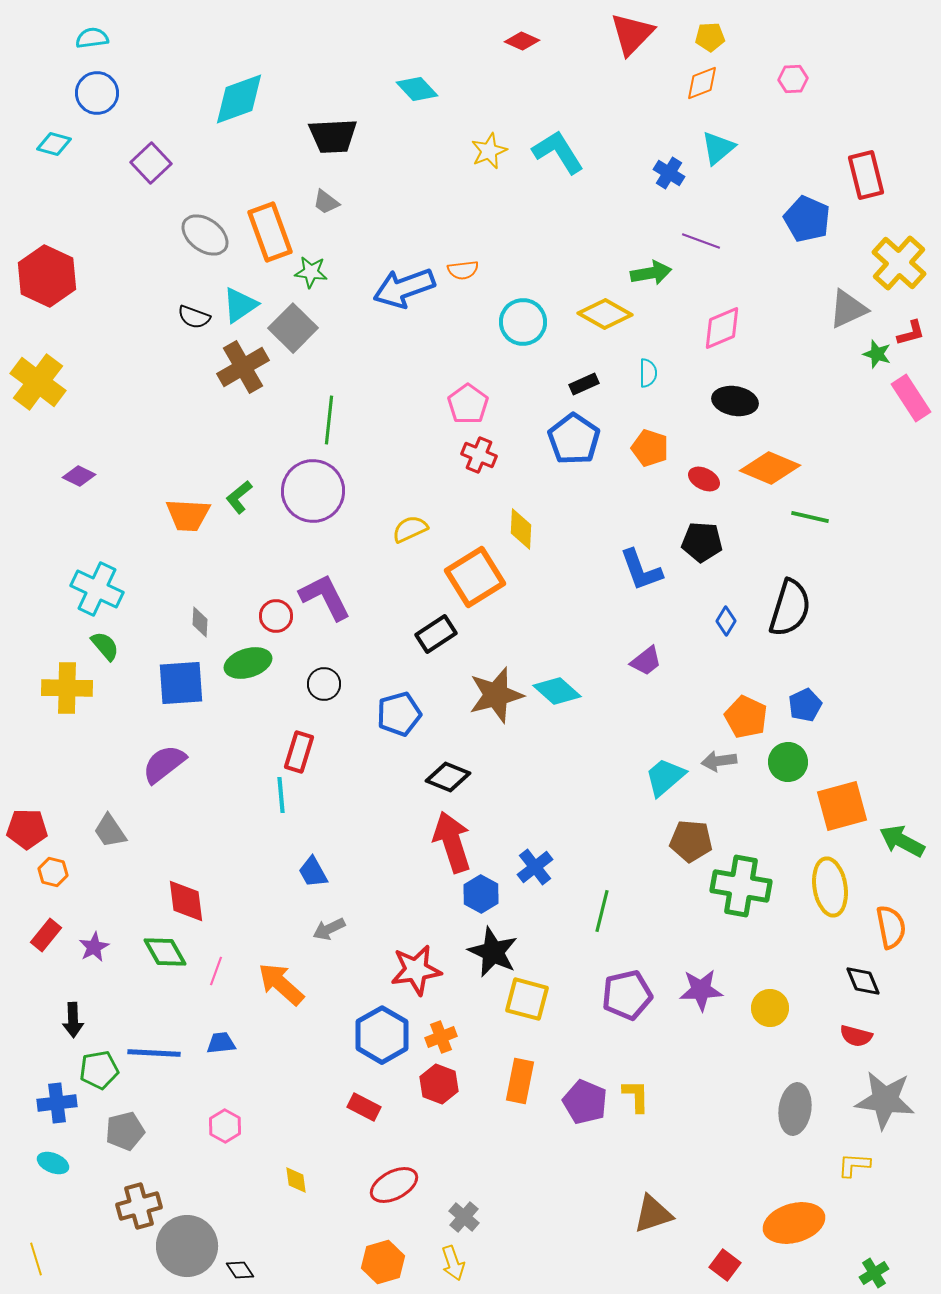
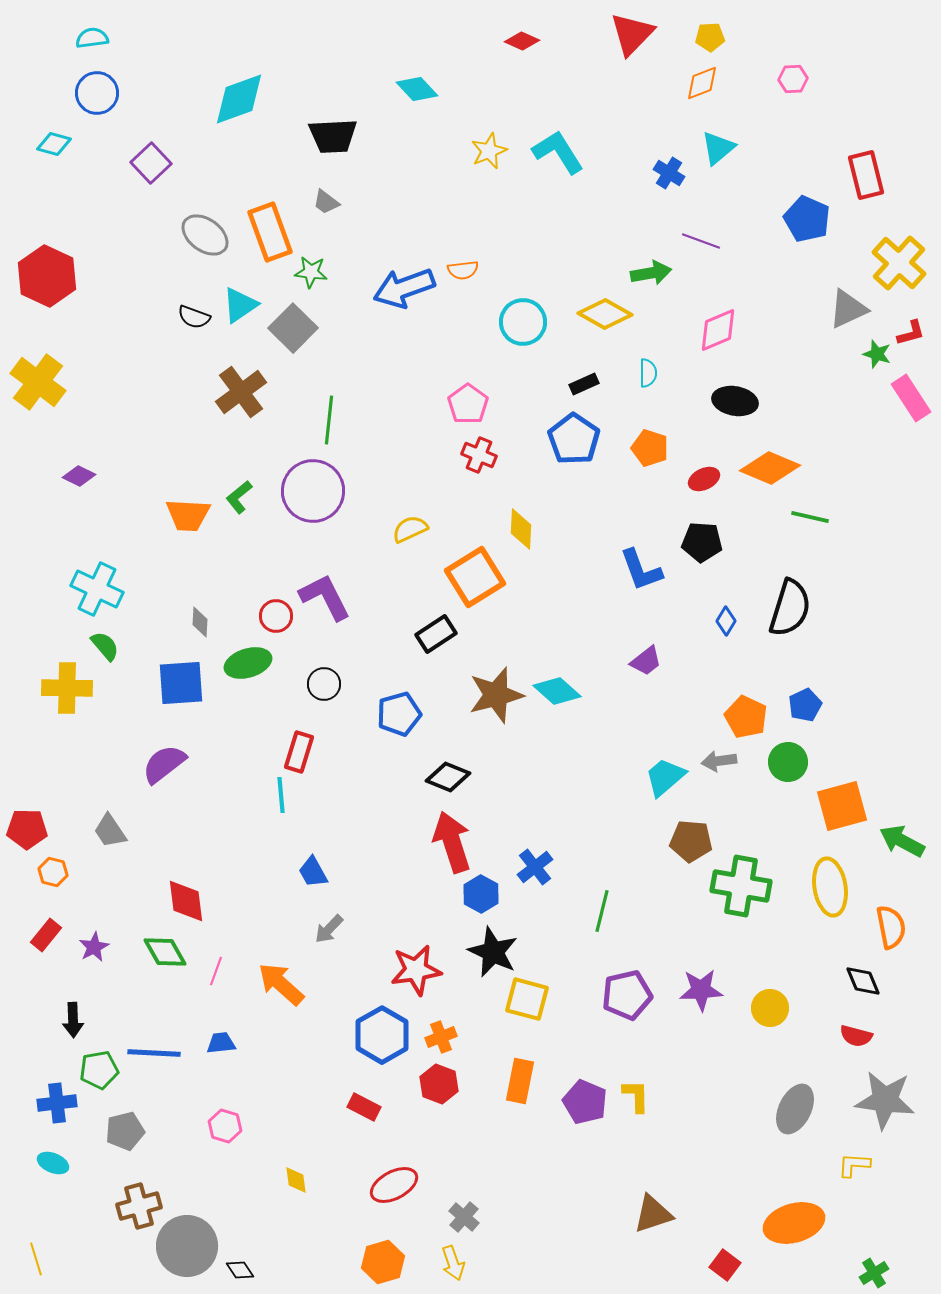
pink diamond at (722, 328): moved 4 px left, 2 px down
brown cross at (243, 367): moved 2 px left, 25 px down; rotated 6 degrees counterclockwise
red ellipse at (704, 479): rotated 52 degrees counterclockwise
gray arrow at (329, 929): rotated 20 degrees counterclockwise
gray ellipse at (795, 1109): rotated 18 degrees clockwise
pink hexagon at (225, 1126): rotated 12 degrees counterclockwise
